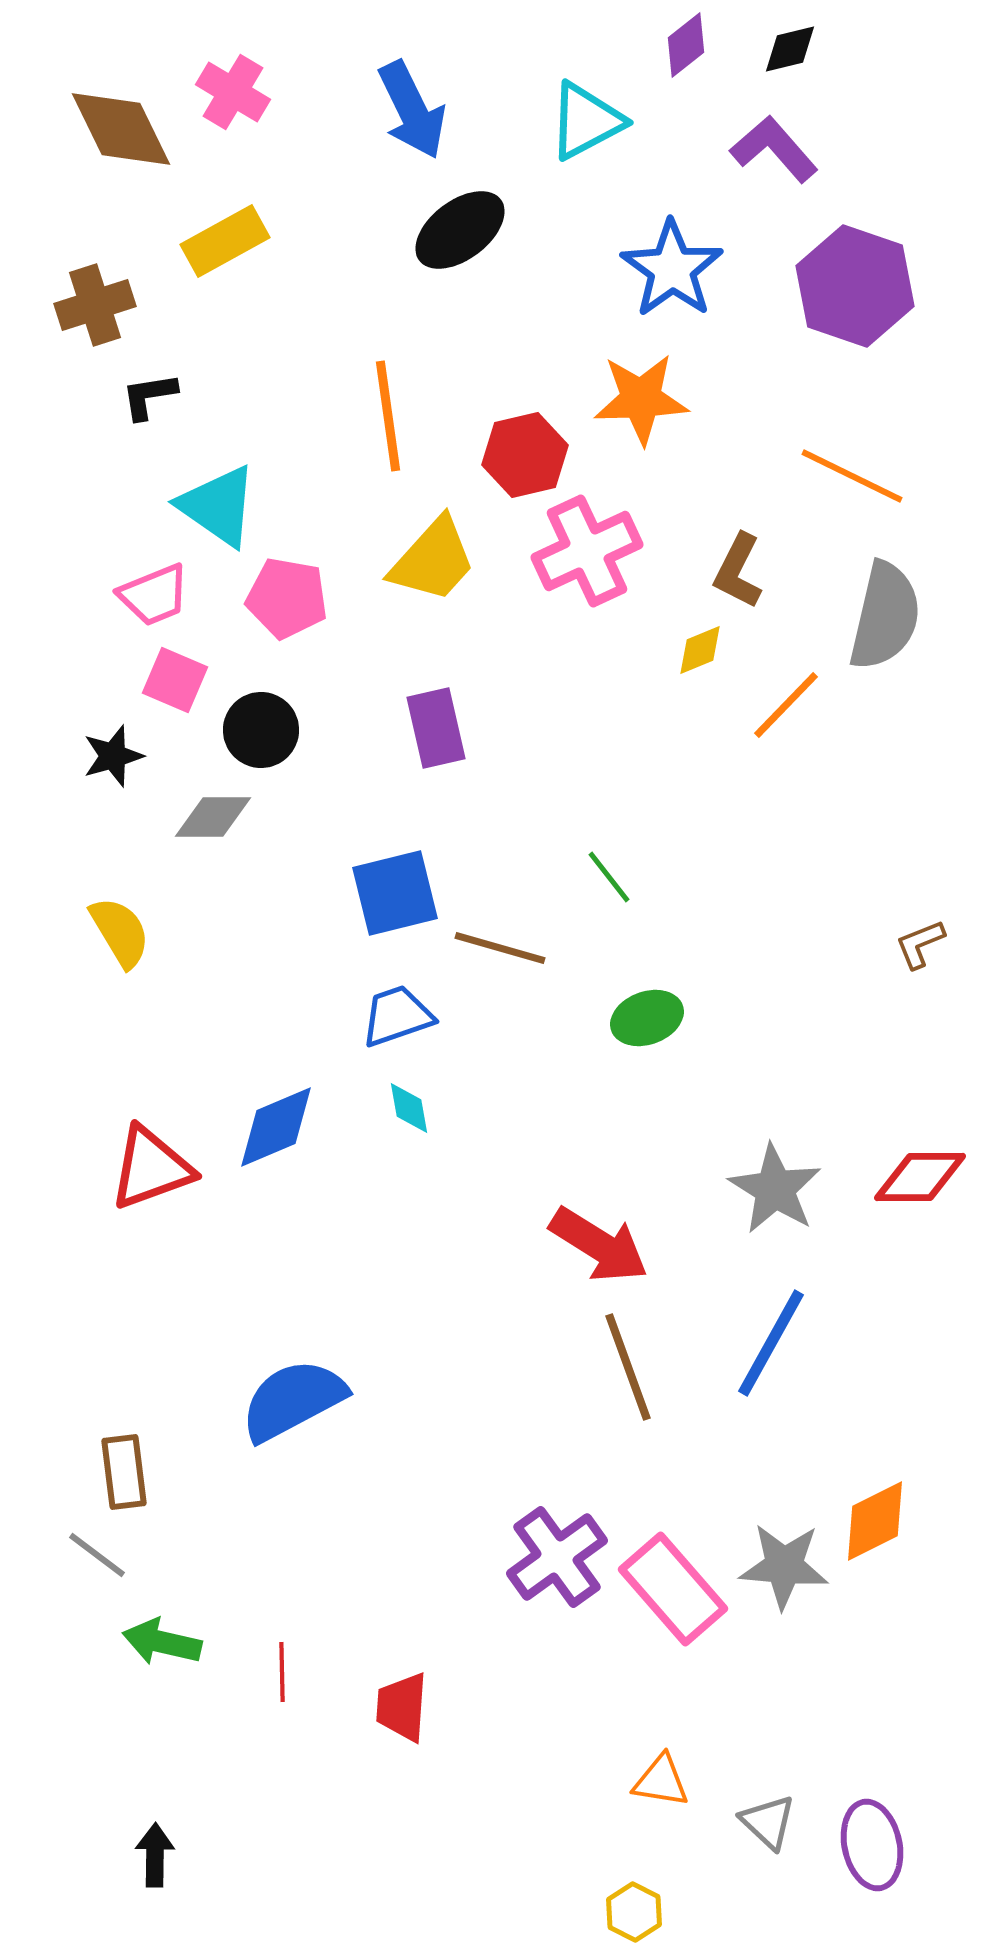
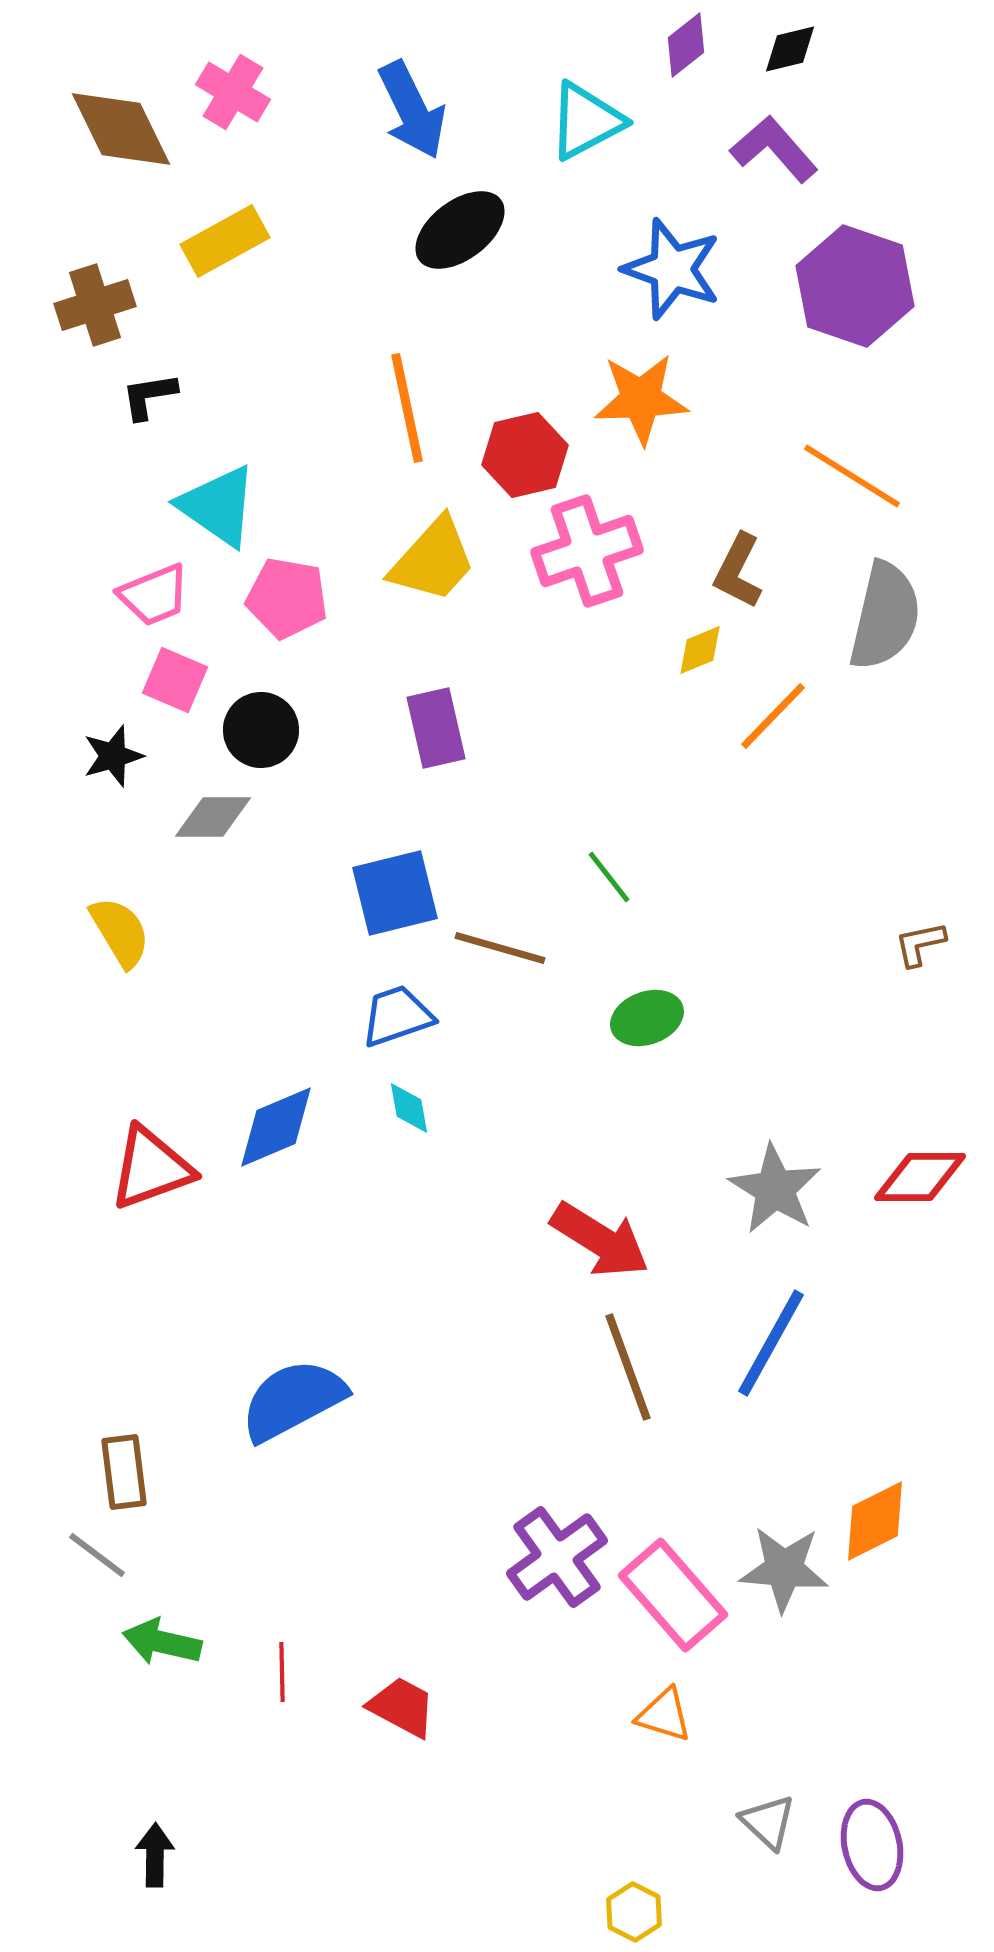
blue star at (672, 269): rotated 16 degrees counterclockwise
orange line at (388, 416): moved 19 px right, 8 px up; rotated 4 degrees counterclockwise
orange line at (852, 476): rotated 6 degrees clockwise
pink cross at (587, 551): rotated 6 degrees clockwise
orange line at (786, 705): moved 13 px left, 11 px down
brown L-shape at (920, 944): rotated 10 degrees clockwise
red arrow at (599, 1245): moved 1 px right, 5 px up
gray star at (784, 1566): moved 3 px down
pink rectangle at (673, 1589): moved 6 px down
red trapezoid at (402, 1707): rotated 114 degrees clockwise
orange triangle at (661, 1781): moved 3 px right, 66 px up; rotated 8 degrees clockwise
